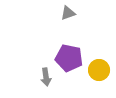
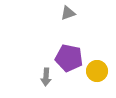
yellow circle: moved 2 px left, 1 px down
gray arrow: rotated 12 degrees clockwise
